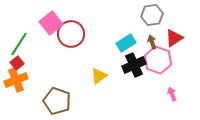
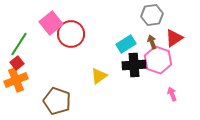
cyan rectangle: moved 1 px down
black cross: rotated 20 degrees clockwise
